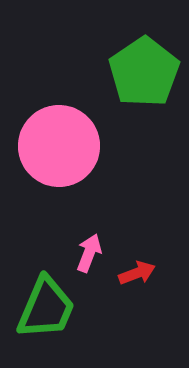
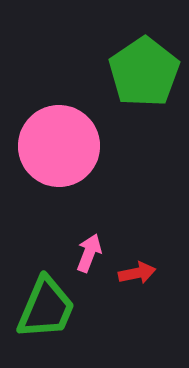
red arrow: rotated 9 degrees clockwise
